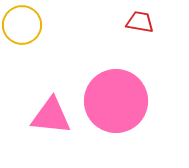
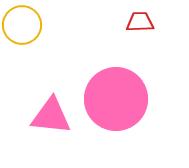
red trapezoid: rotated 12 degrees counterclockwise
pink circle: moved 2 px up
